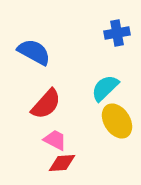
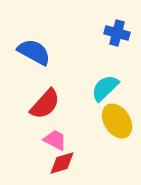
blue cross: rotated 25 degrees clockwise
red semicircle: moved 1 px left
red diamond: rotated 12 degrees counterclockwise
